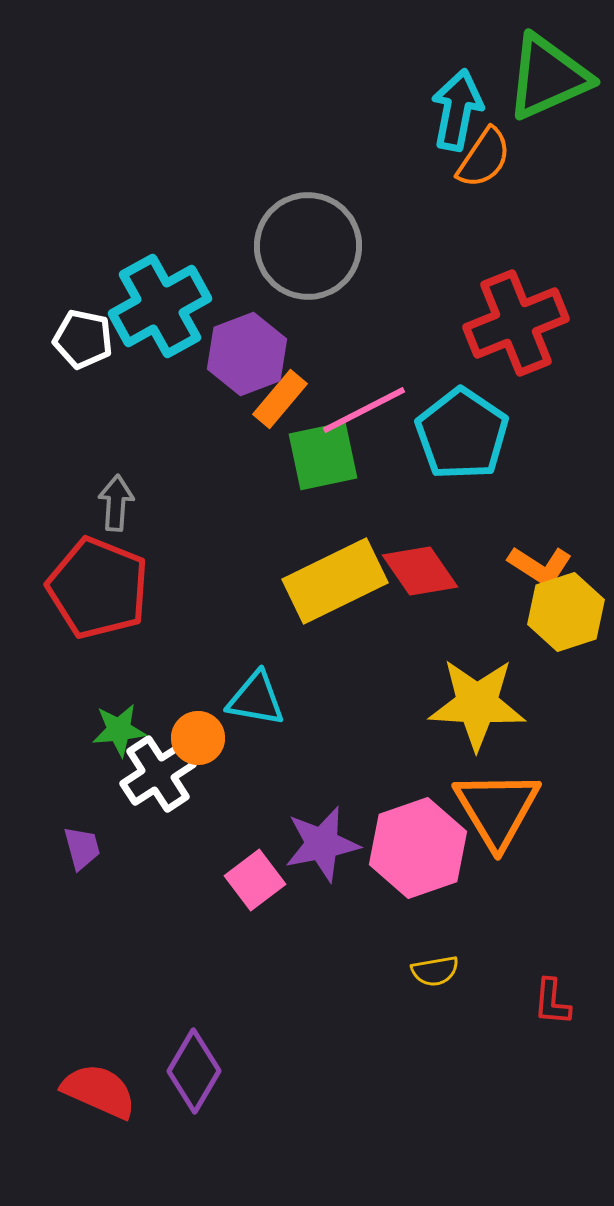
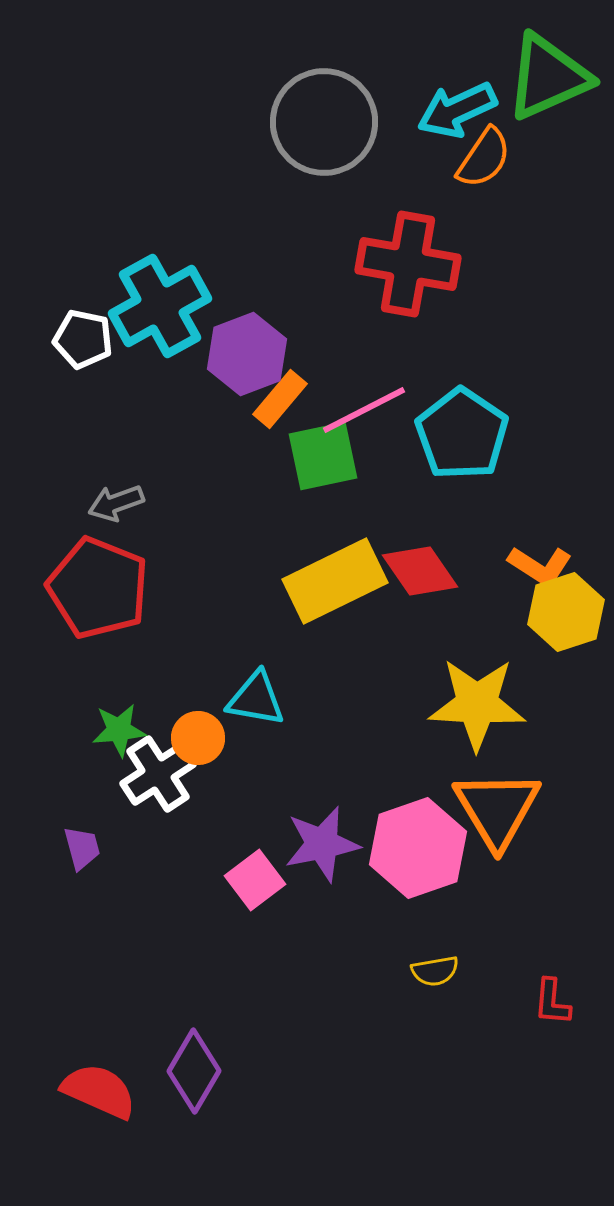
cyan arrow: rotated 126 degrees counterclockwise
gray circle: moved 16 px right, 124 px up
red cross: moved 108 px left, 59 px up; rotated 32 degrees clockwise
gray arrow: rotated 114 degrees counterclockwise
